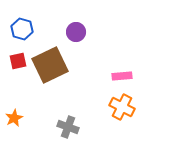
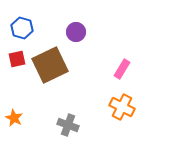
blue hexagon: moved 1 px up
red square: moved 1 px left, 2 px up
pink rectangle: moved 7 px up; rotated 54 degrees counterclockwise
orange star: rotated 18 degrees counterclockwise
gray cross: moved 2 px up
